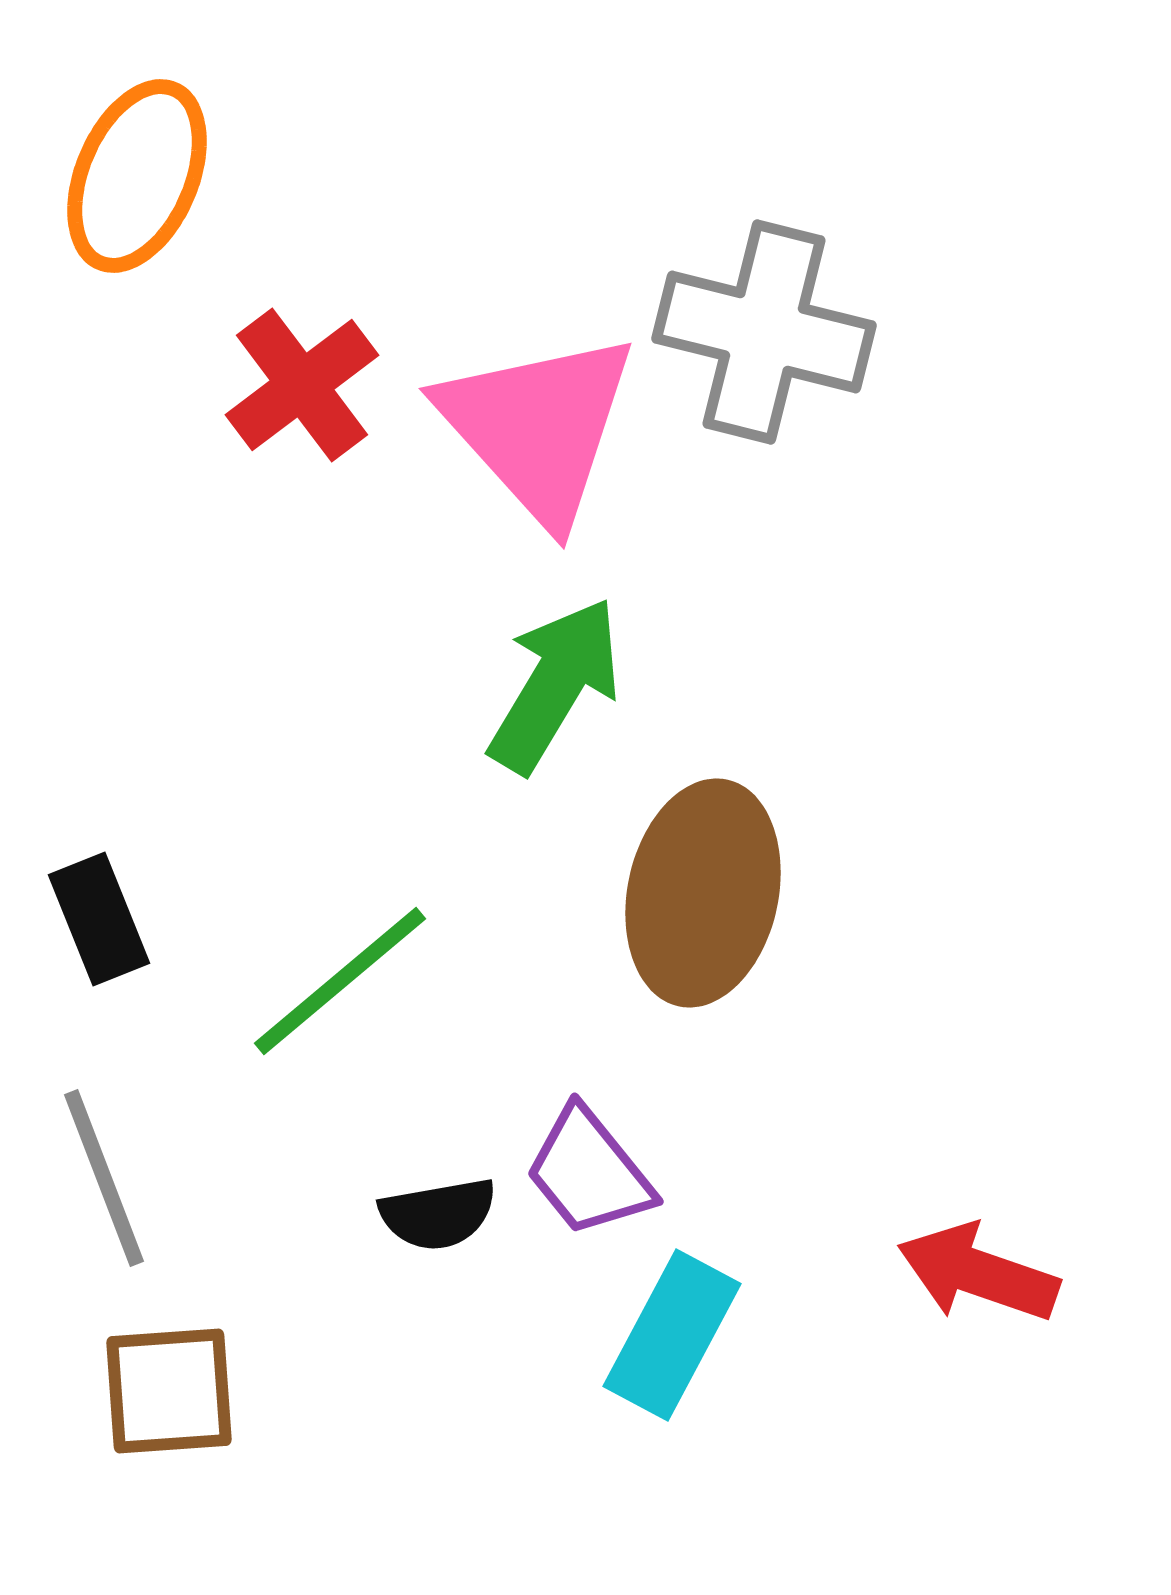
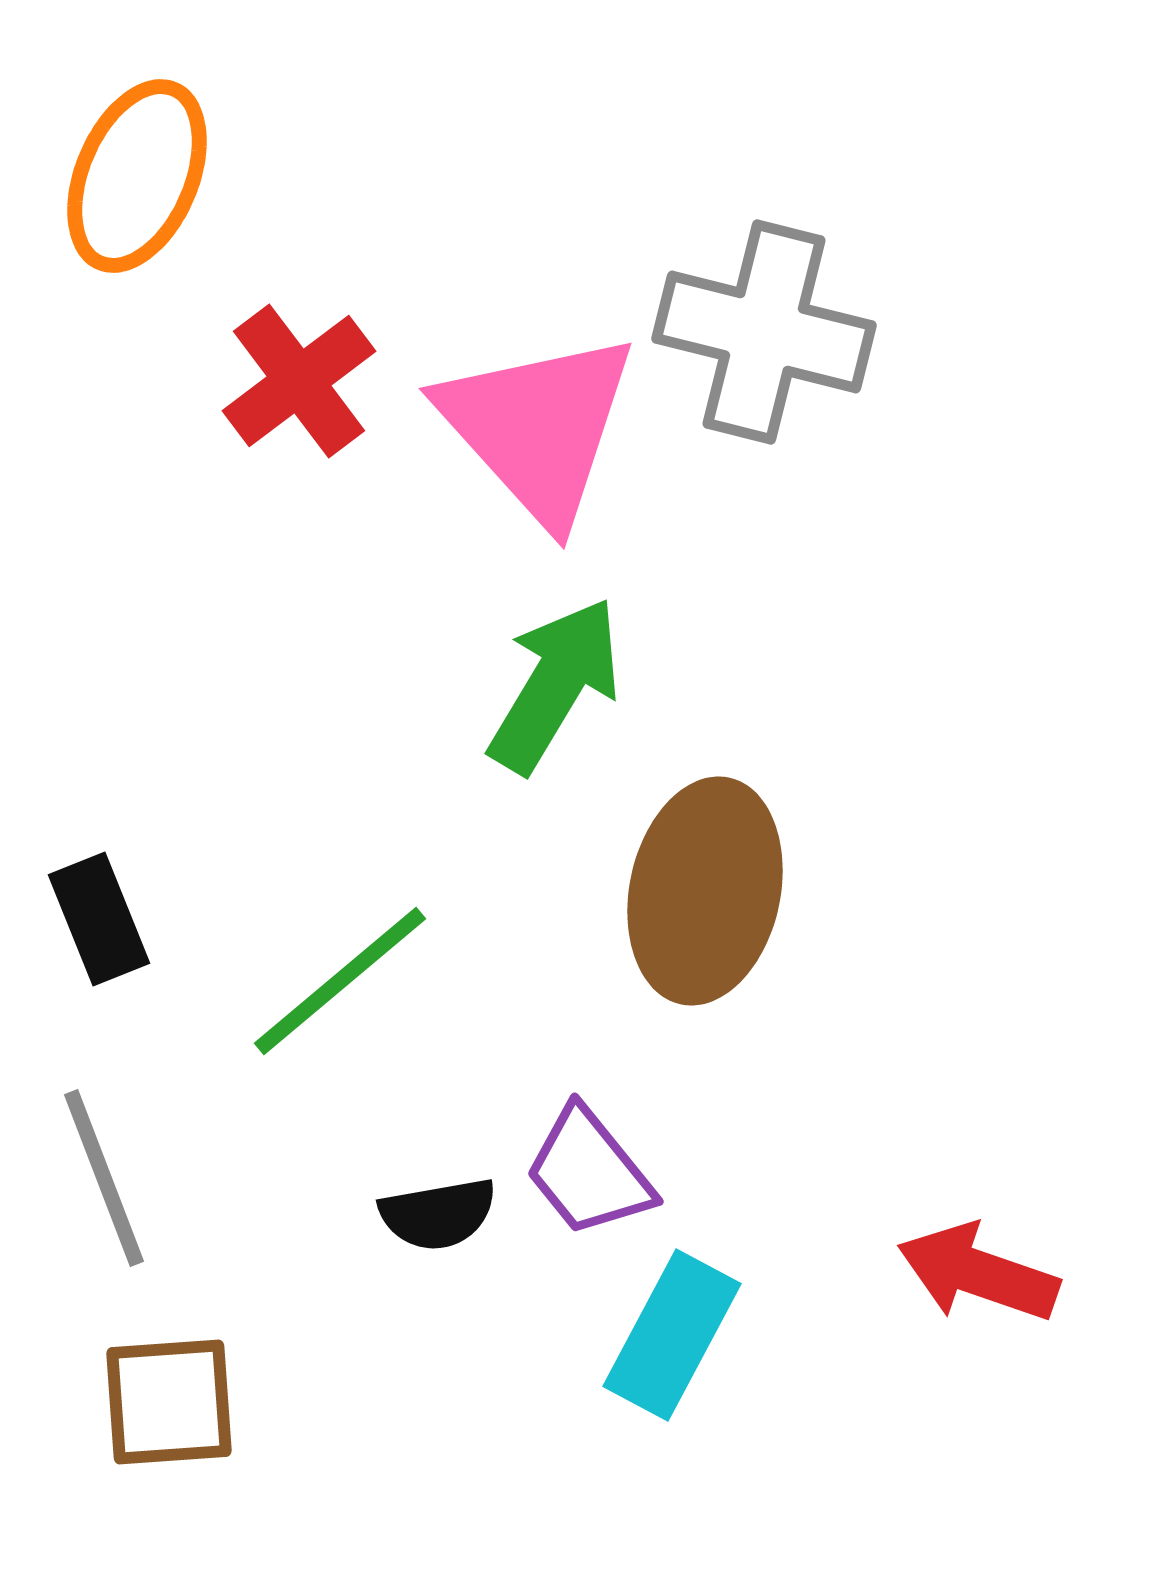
red cross: moved 3 px left, 4 px up
brown ellipse: moved 2 px right, 2 px up
brown square: moved 11 px down
